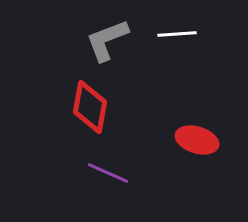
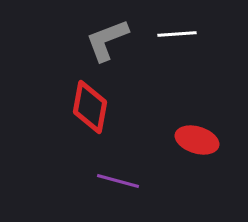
purple line: moved 10 px right, 8 px down; rotated 9 degrees counterclockwise
